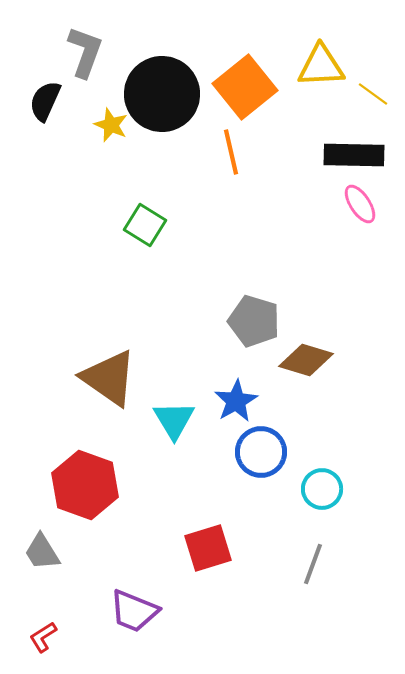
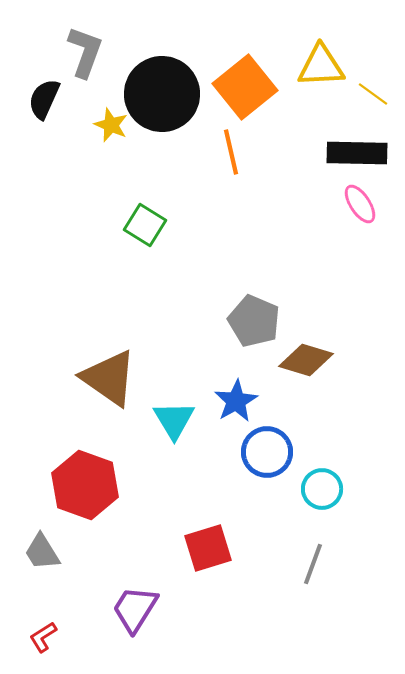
black semicircle: moved 1 px left, 2 px up
black rectangle: moved 3 px right, 2 px up
gray pentagon: rotated 6 degrees clockwise
blue circle: moved 6 px right
purple trapezoid: moved 1 px right, 2 px up; rotated 100 degrees clockwise
